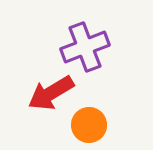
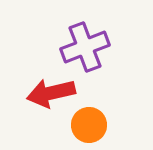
red arrow: rotated 18 degrees clockwise
